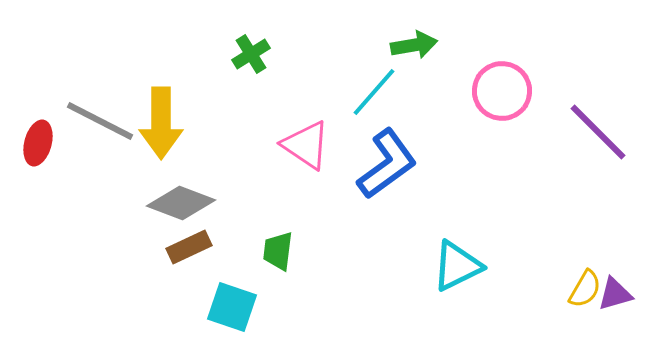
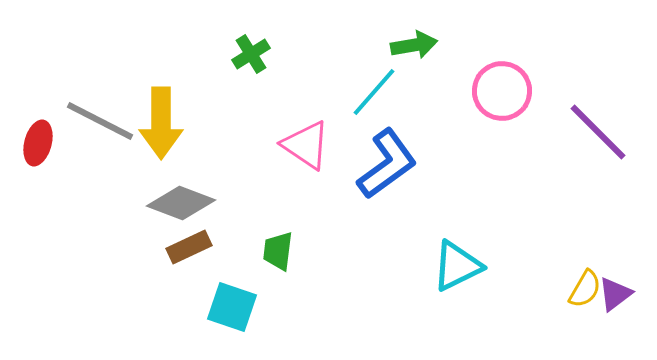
purple triangle: rotated 21 degrees counterclockwise
